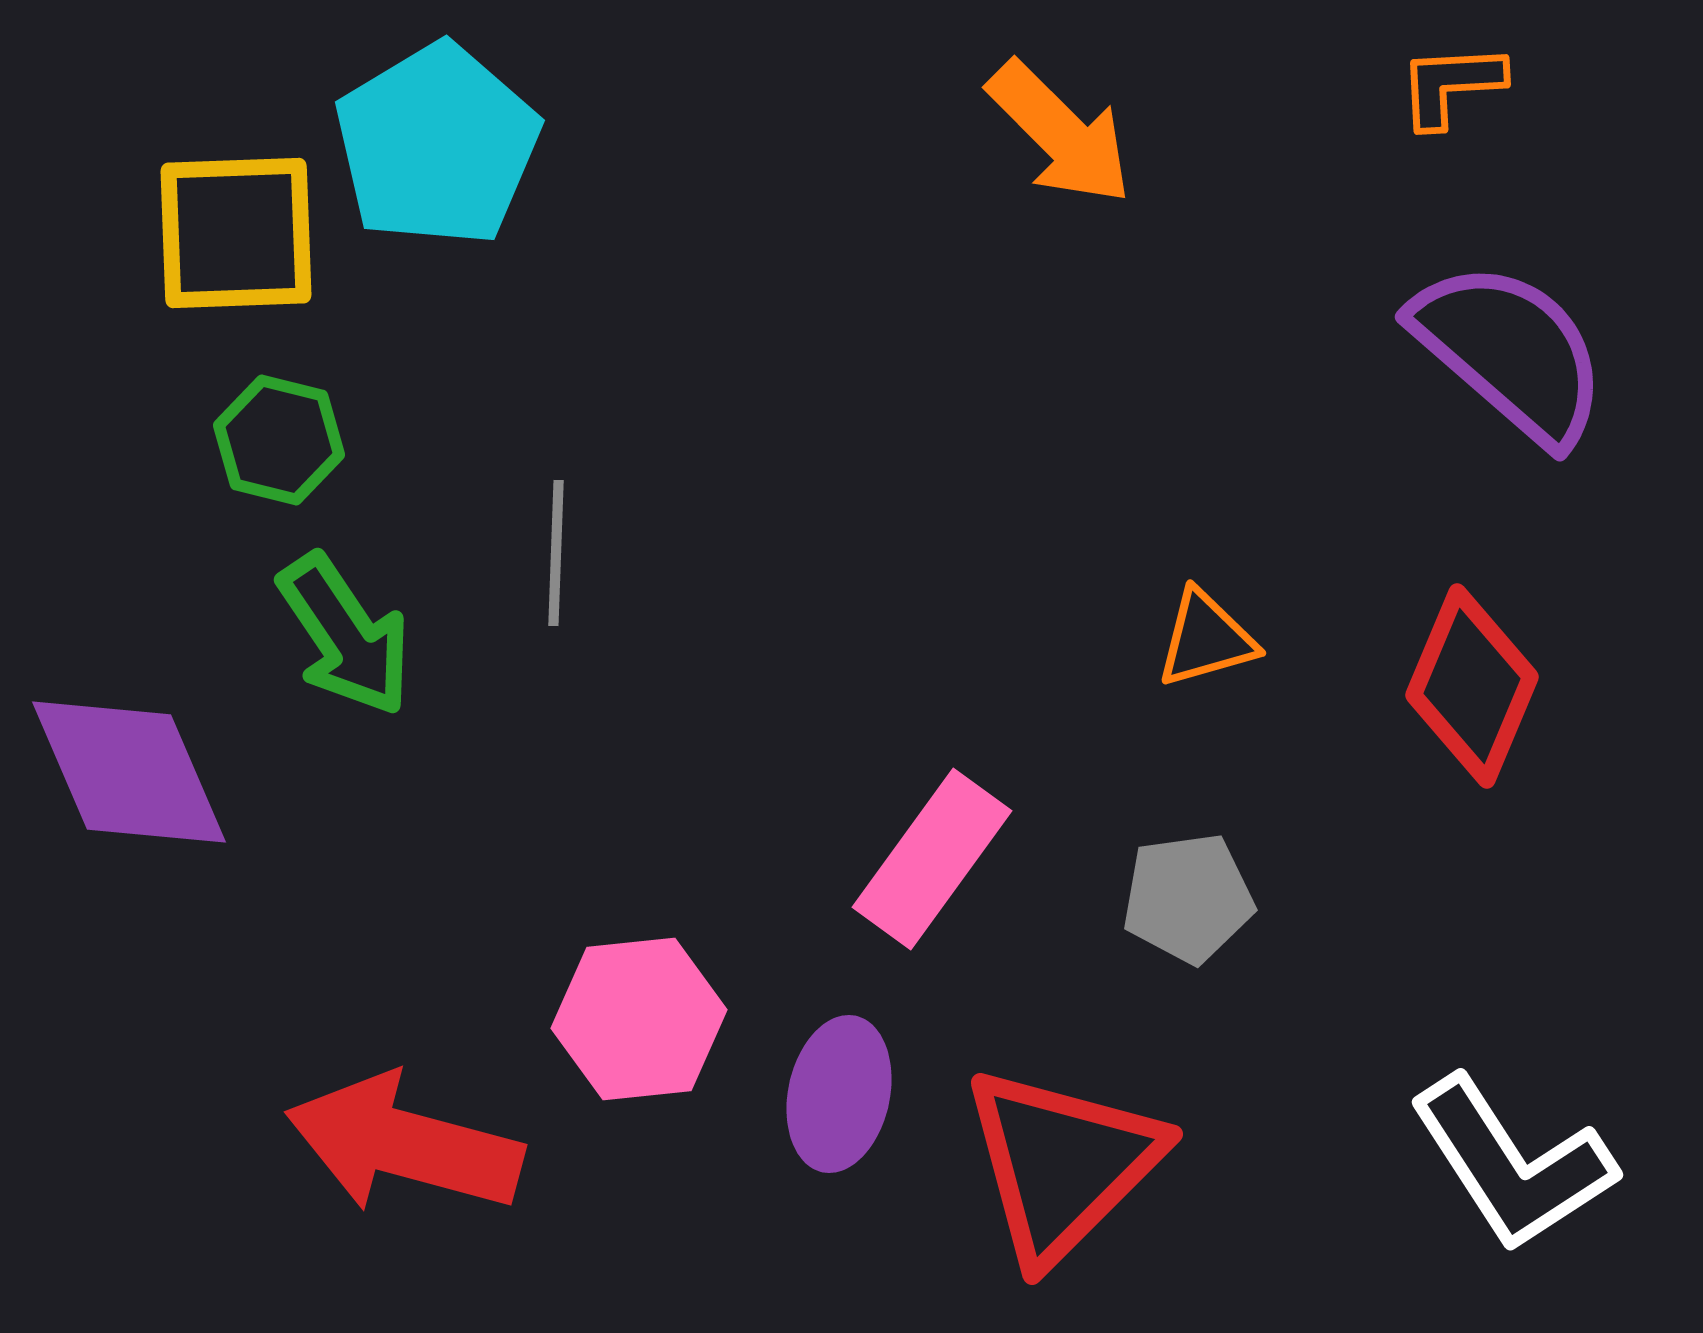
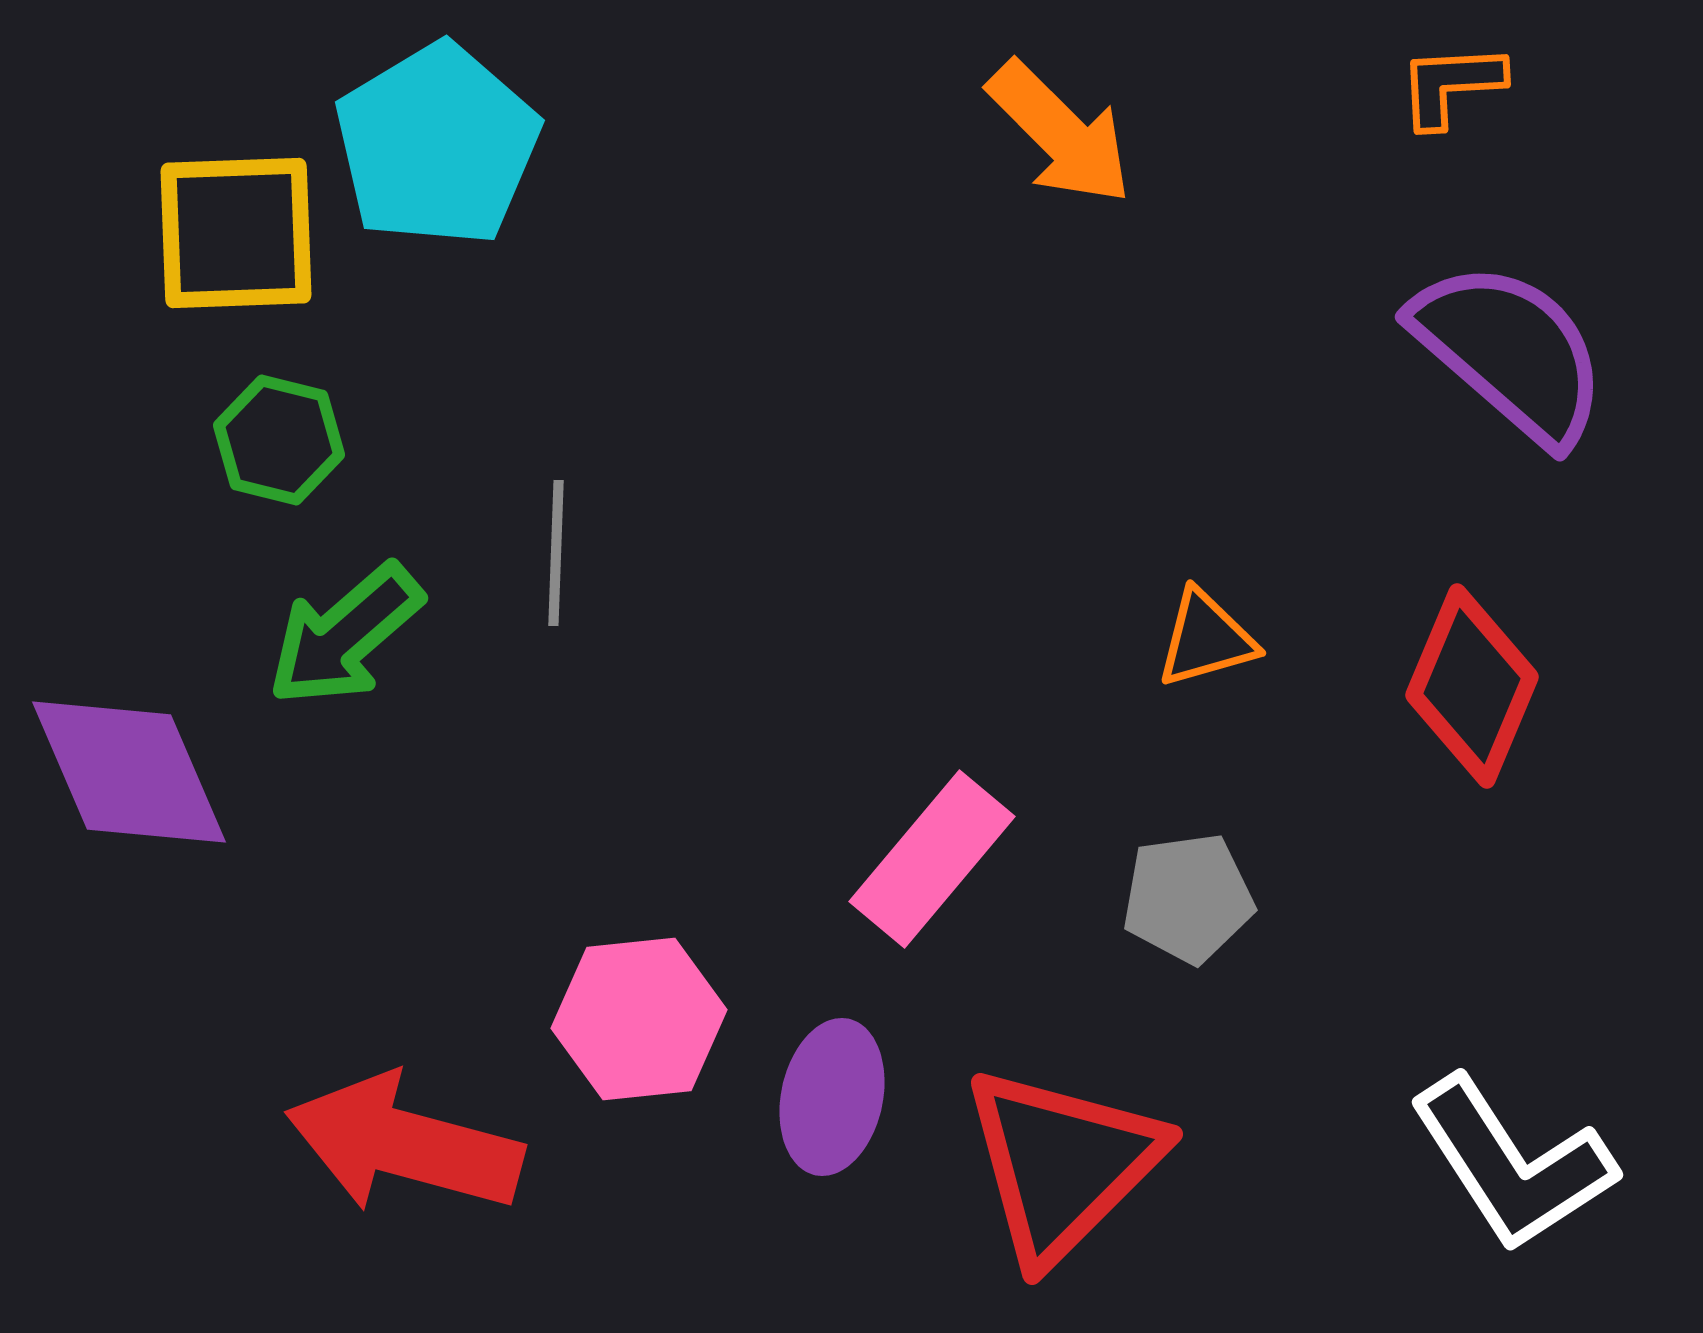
green arrow: rotated 83 degrees clockwise
pink rectangle: rotated 4 degrees clockwise
purple ellipse: moved 7 px left, 3 px down
